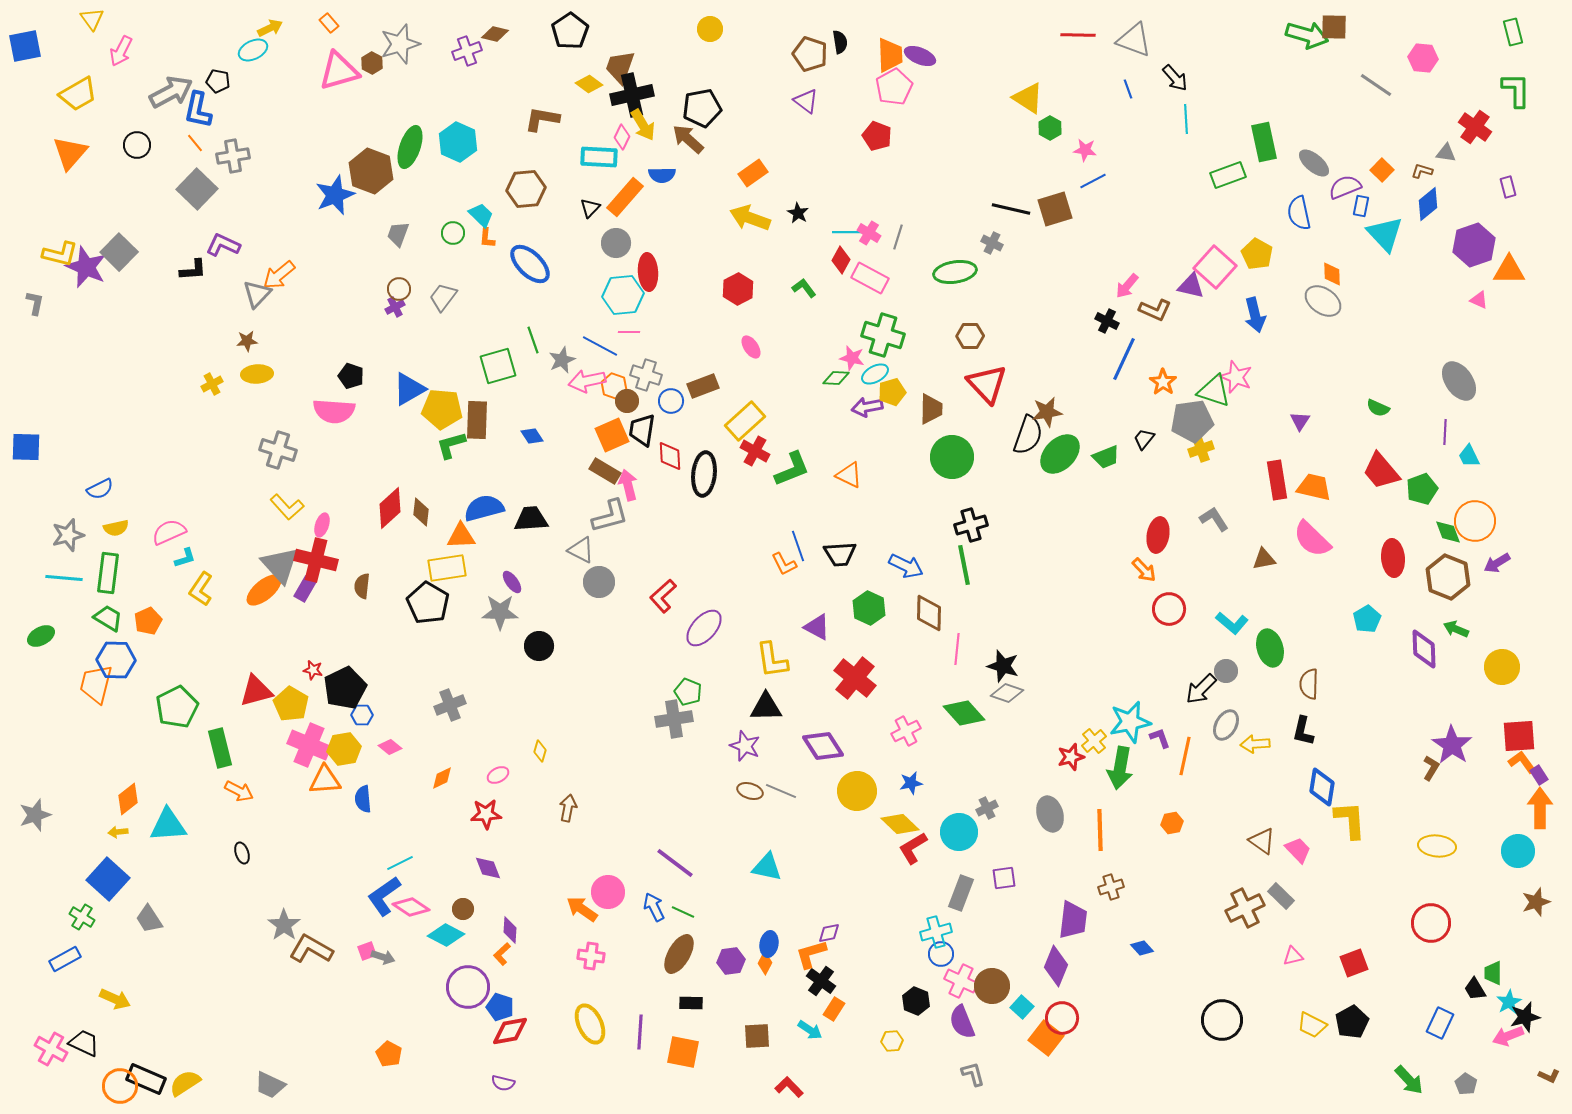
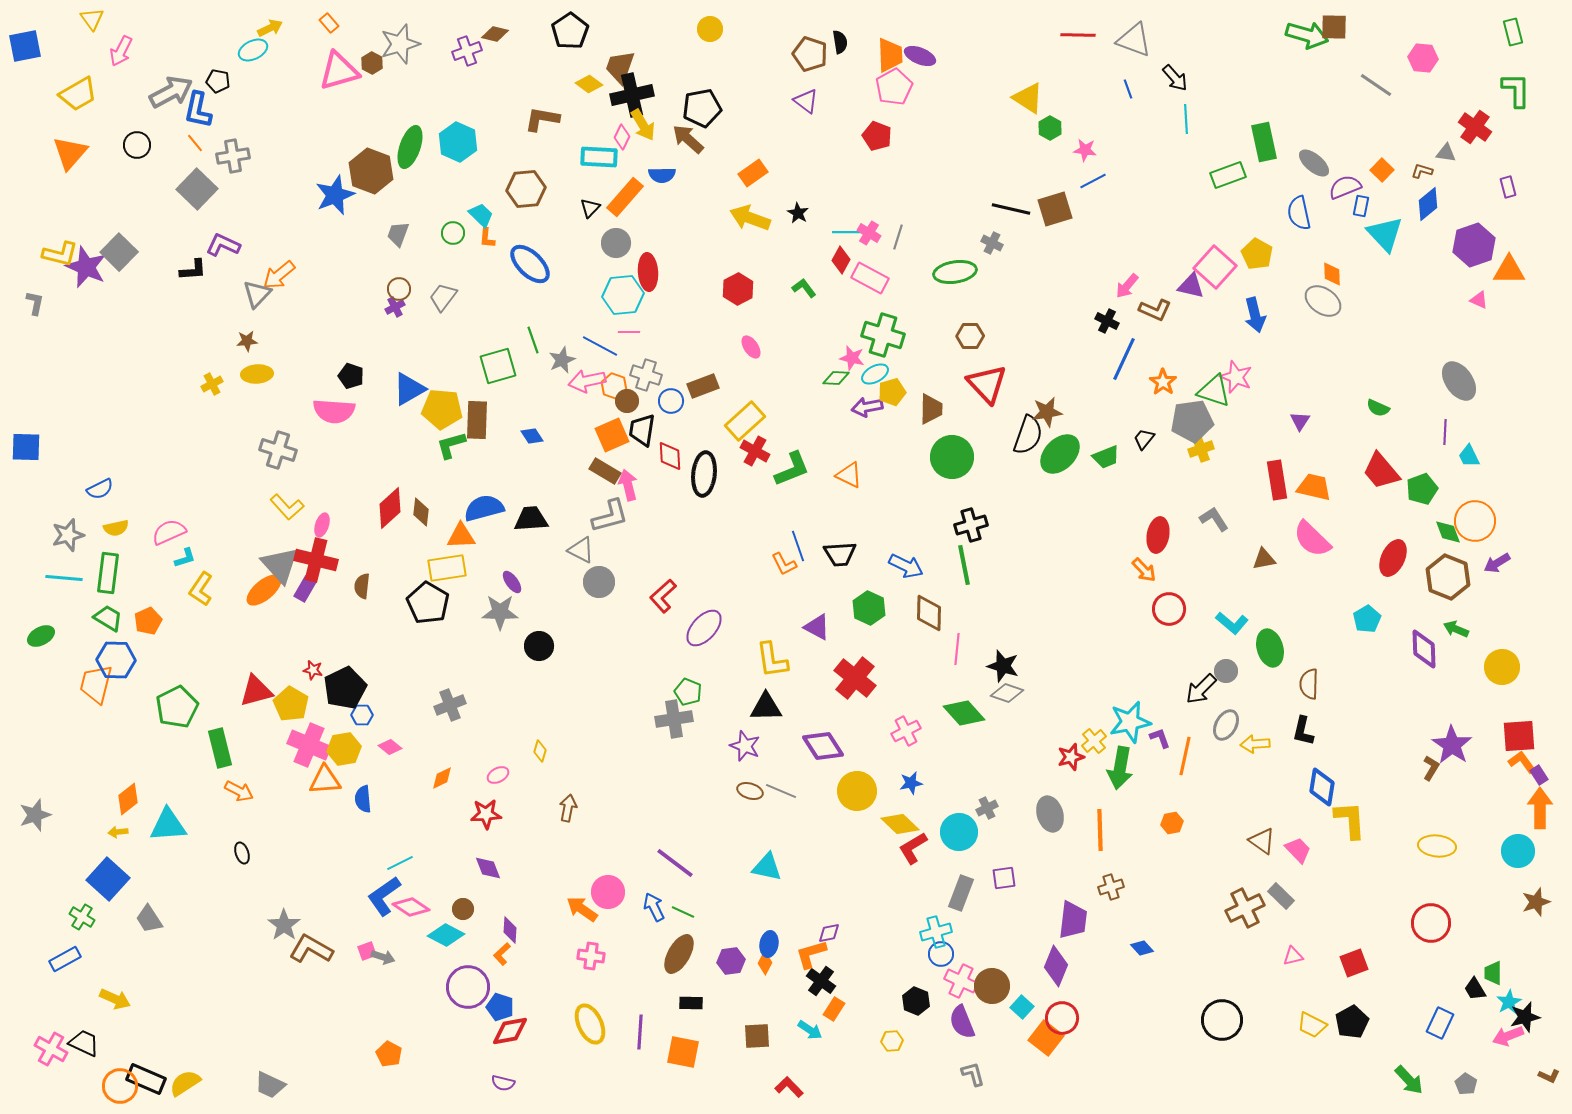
red ellipse at (1393, 558): rotated 30 degrees clockwise
